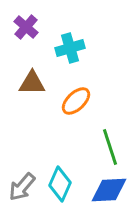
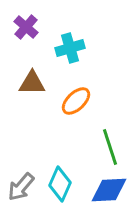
gray arrow: moved 1 px left
